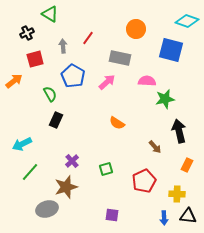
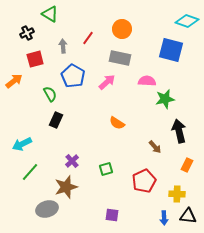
orange circle: moved 14 px left
